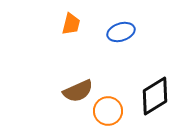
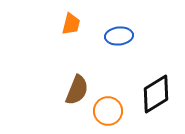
blue ellipse: moved 2 px left, 4 px down; rotated 12 degrees clockwise
brown semicircle: moved 1 px left, 1 px up; rotated 44 degrees counterclockwise
black diamond: moved 1 px right, 2 px up
